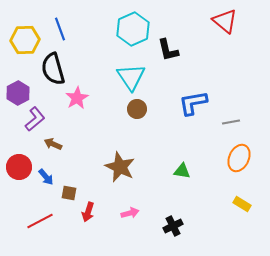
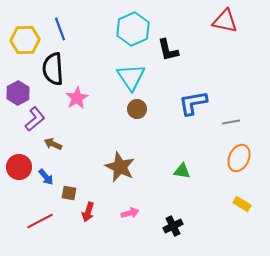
red triangle: rotated 28 degrees counterclockwise
black semicircle: rotated 12 degrees clockwise
